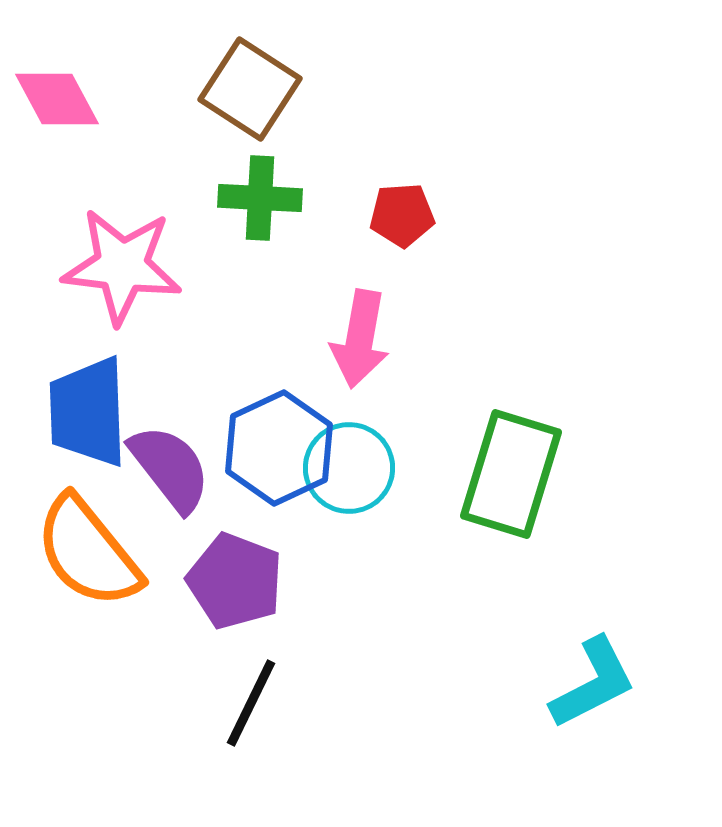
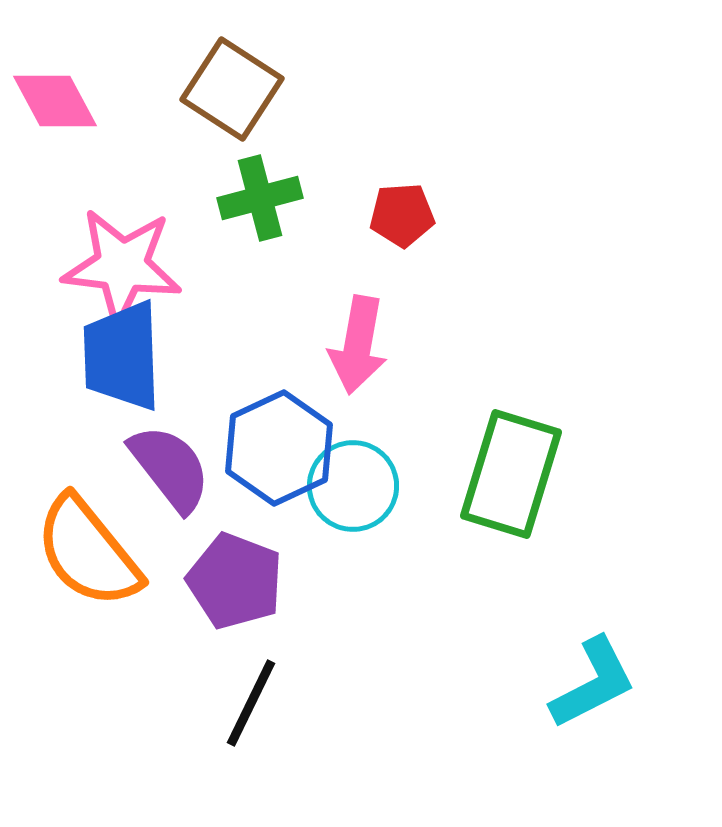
brown square: moved 18 px left
pink diamond: moved 2 px left, 2 px down
green cross: rotated 18 degrees counterclockwise
pink arrow: moved 2 px left, 6 px down
blue trapezoid: moved 34 px right, 56 px up
cyan circle: moved 4 px right, 18 px down
